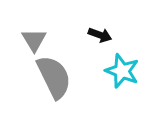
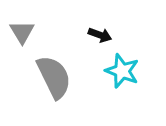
gray triangle: moved 12 px left, 8 px up
